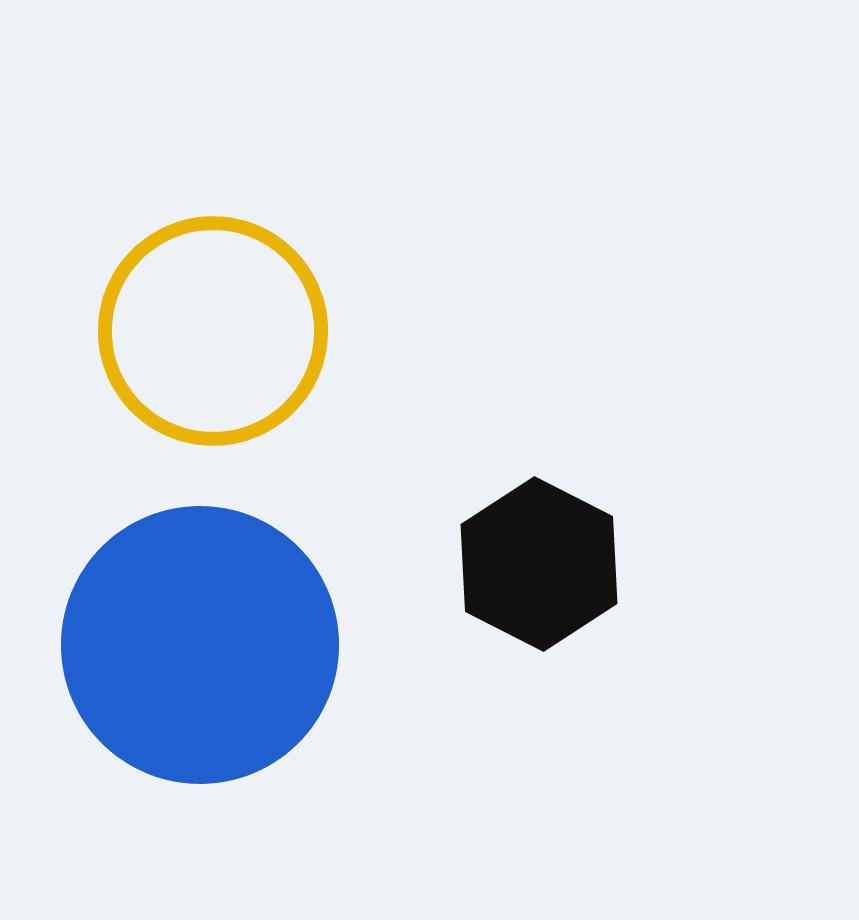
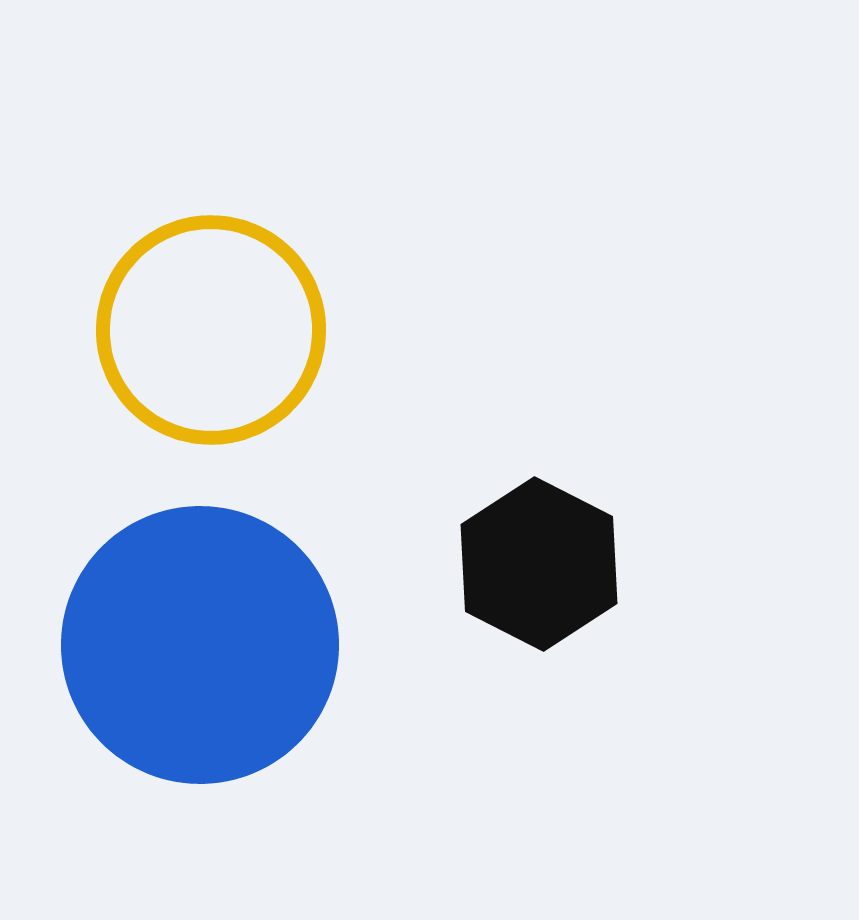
yellow circle: moved 2 px left, 1 px up
